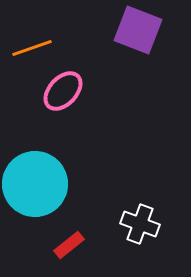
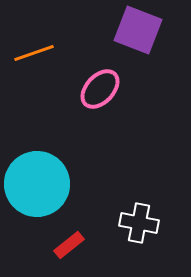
orange line: moved 2 px right, 5 px down
pink ellipse: moved 37 px right, 2 px up
cyan circle: moved 2 px right
white cross: moved 1 px left, 1 px up; rotated 9 degrees counterclockwise
